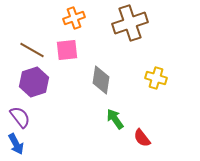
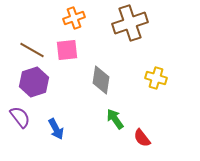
blue arrow: moved 40 px right, 15 px up
